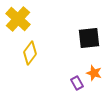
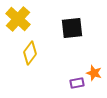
black square: moved 17 px left, 10 px up
purple rectangle: rotated 72 degrees counterclockwise
